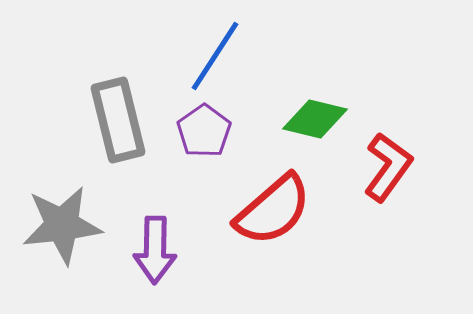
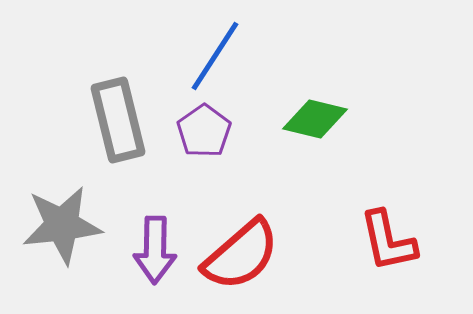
red L-shape: moved 74 px down; rotated 132 degrees clockwise
red semicircle: moved 32 px left, 45 px down
